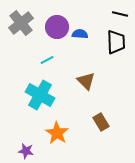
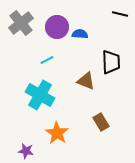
black trapezoid: moved 5 px left, 20 px down
brown triangle: rotated 24 degrees counterclockwise
